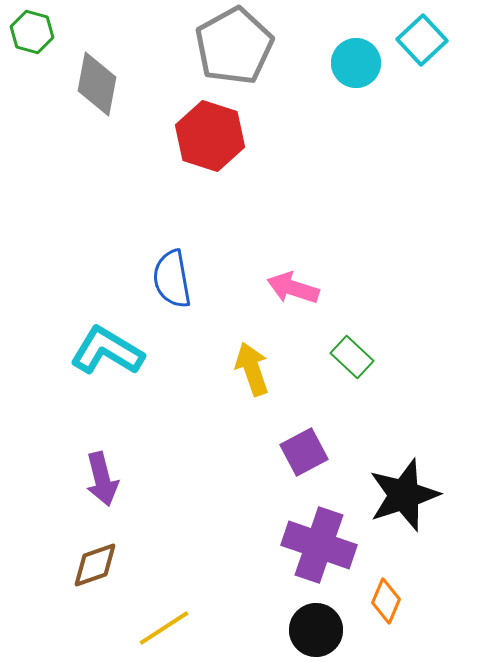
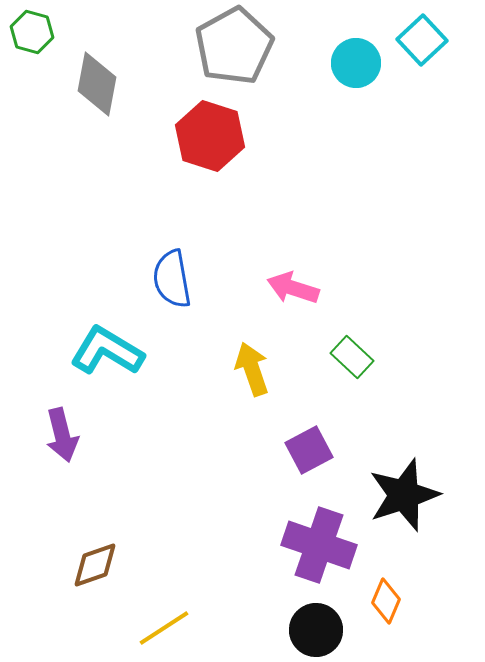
purple square: moved 5 px right, 2 px up
purple arrow: moved 40 px left, 44 px up
